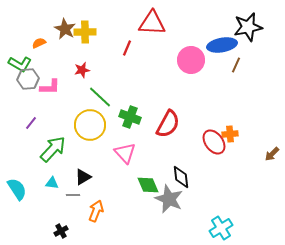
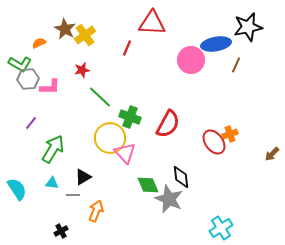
yellow cross: moved 3 px down; rotated 35 degrees counterclockwise
blue ellipse: moved 6 px left, 1 px up
yellow circle: moved 20 px right, 13 px down
orange cross: rotated 14 degrees counterclockwise
green arrow: rotated 12 degrees counterclockwise
